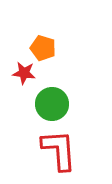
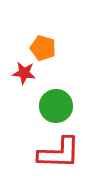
green circle: moved 4 px right, 2 px down
red L-shape: moved 3 px down; rotated 96 degrees clockwise
